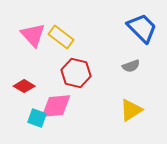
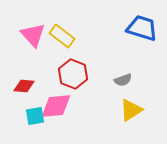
blue trapezoid: rotated 28 degrees counterclockwise
yellow rectangle: moved 1 px right, 1 px up
gray semicircle: moved 8 px left, 14 px down
red hexagon: moved 3 px left, 1 px down; rotated 8 degrees clockwise
red diamond: rotated 25 degrees counterclockwise
cyan square: moved 2 px left, 2 px up; rotated 30 degrees counterclockwise
